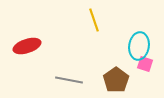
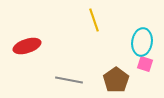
cyan ellipse: moved 3 px right, 4 px up
